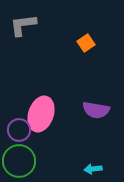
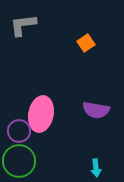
pink ellipse: rotated 8 degrees counterclockwise
purple circle: moved 1 px down
cyan arrow: moved 3 px right, 1 px up; rotated 90 degrees counterclockwise
